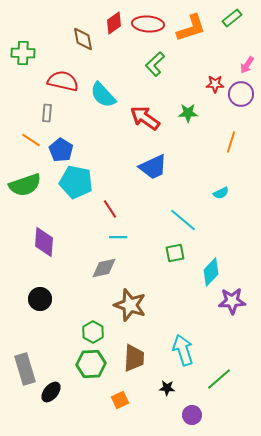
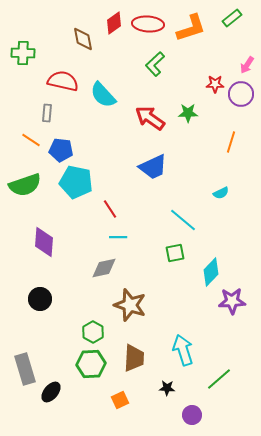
red arrow at (145, 118): moved 5 px right
blue pentagon at (61, 150): rotated 25 degrees counterclockwise
